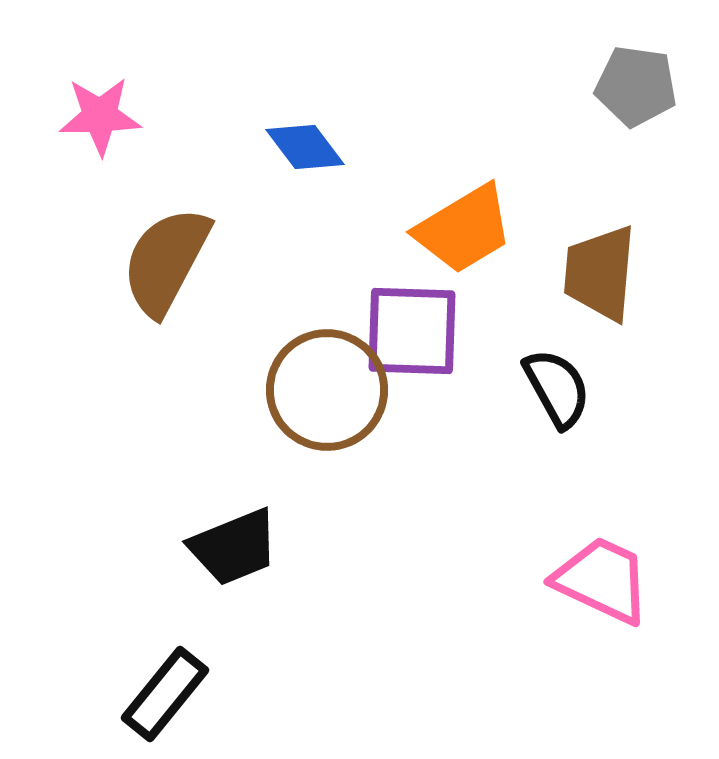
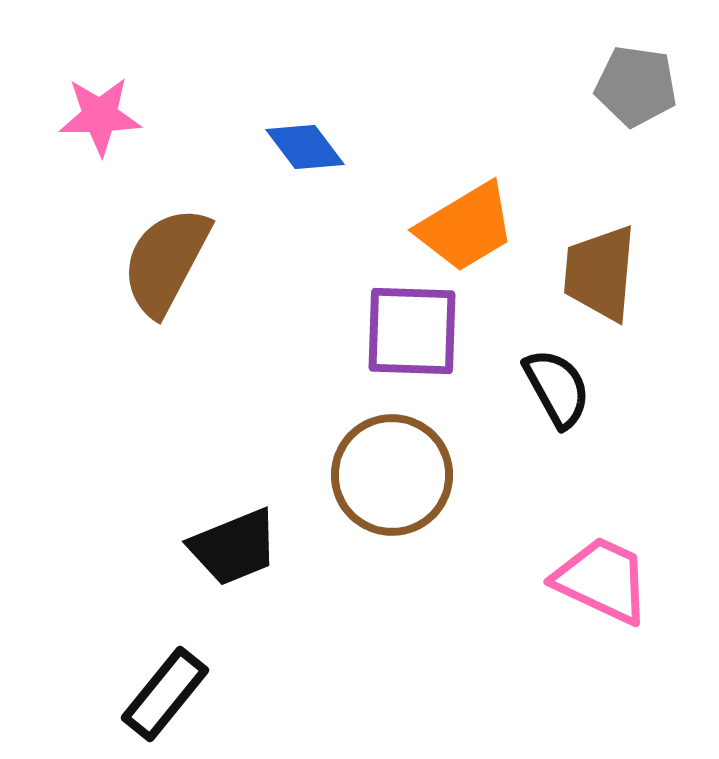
orange trapezoid: moved 2 px right, 2 px up
brown circle: moved 65 px right, 85 px down
